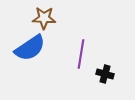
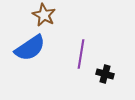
brown star: moved 3 px up; rotated 25 degrees clockwise
